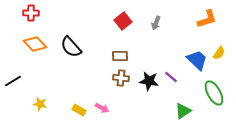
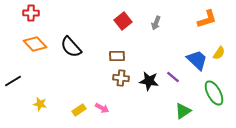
brown rectangle: moved 3 px left
purple line: moved 2 px right
yellow rectangle: rotated 64 degrees counterclockwise
